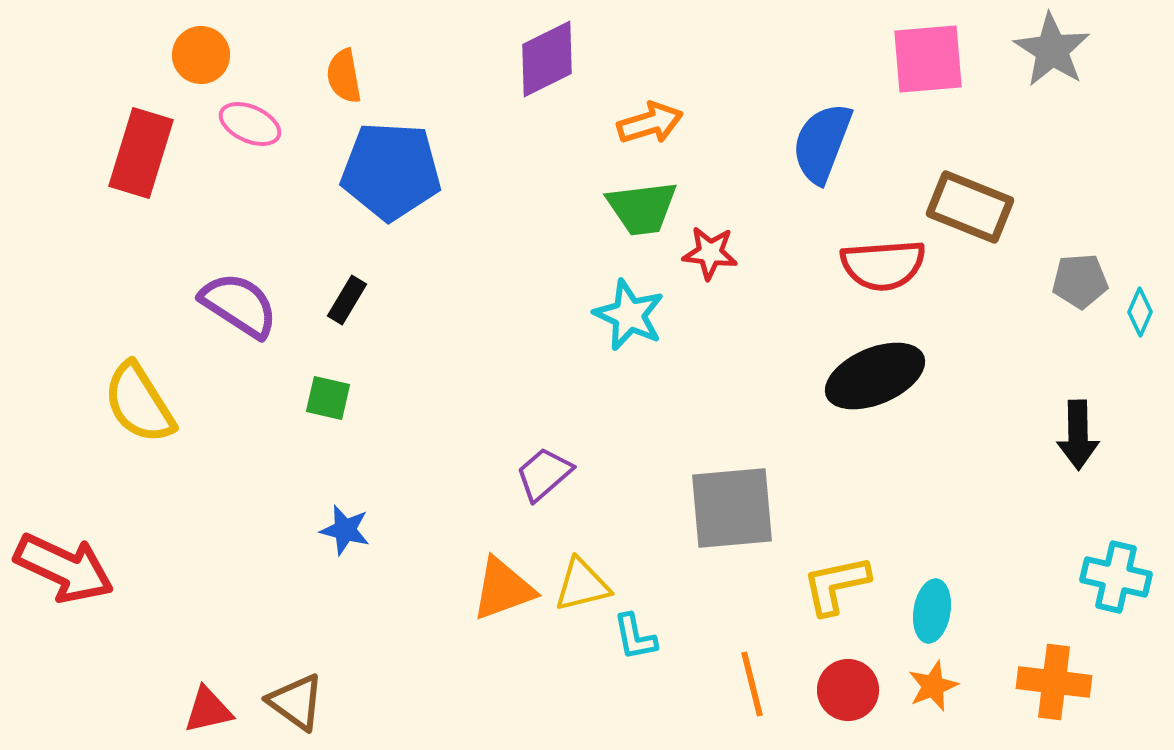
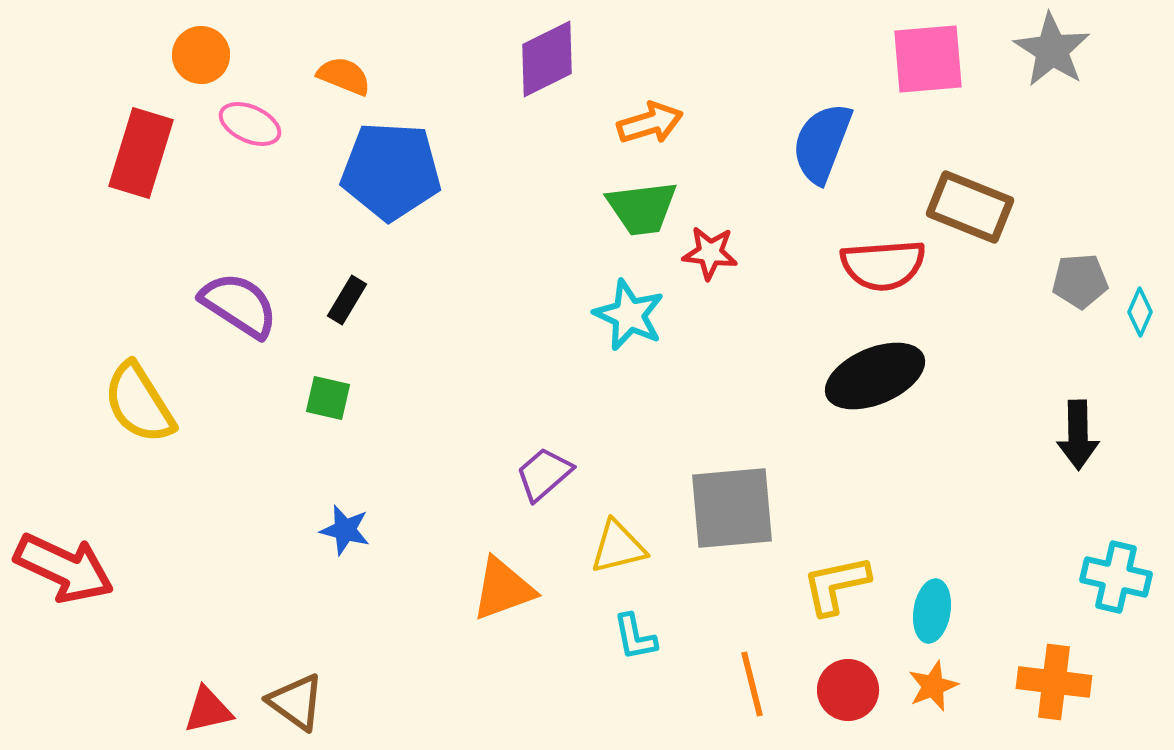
orange semicircle: rotated 122 degrees clockwise
yellow triangle: moved 36 px right, 38 px up
